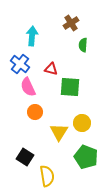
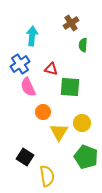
blue cross: rotated 18 degrees clockwise
orange circle: moved 8 px right
